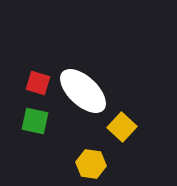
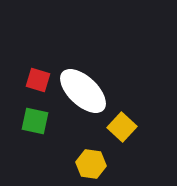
red square: moved 3 px up
